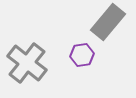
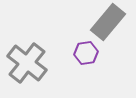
purple hexagon: moved 4 px right, 2 px up
